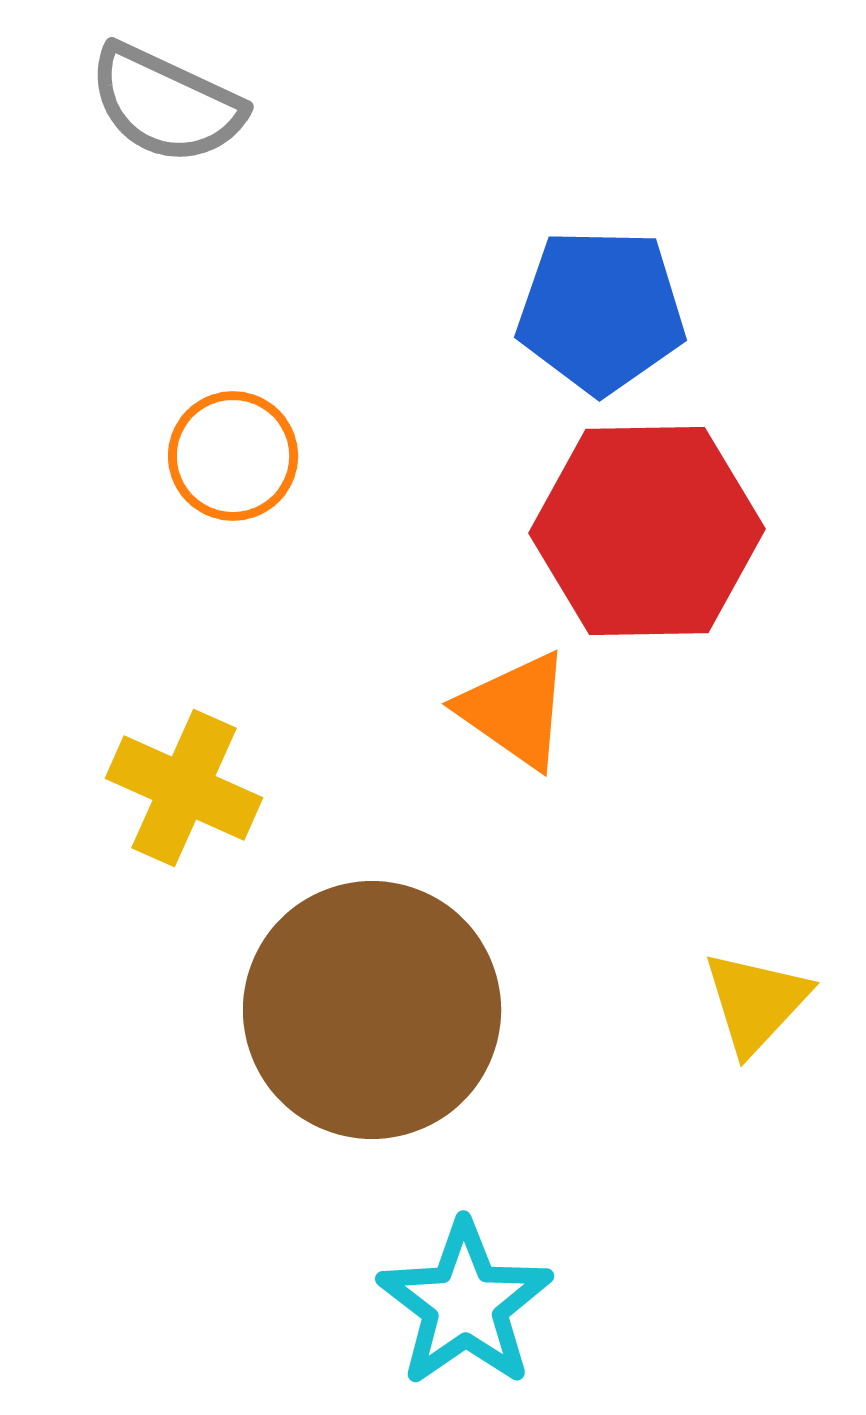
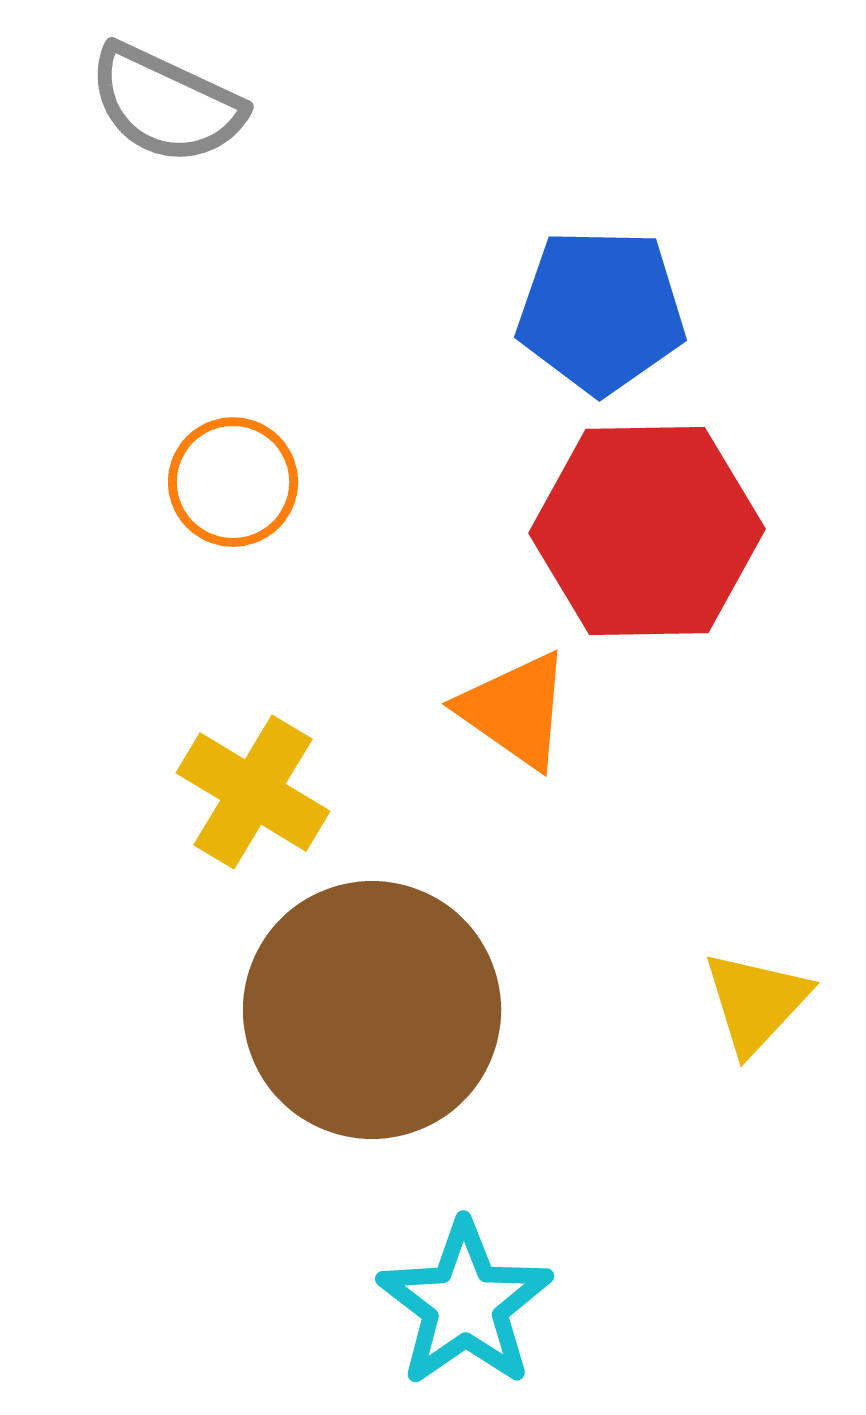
orange circle: moved 26 px down
yellow cross: moved 69 px right, 4 px down; rotated 7 degrees clockwise
